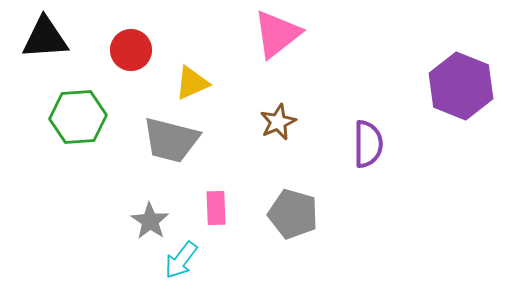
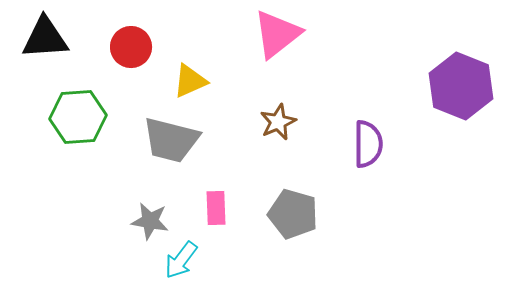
red circle: moved 3 px up
yellow triangle: moved 2 px left, 2 px up
gray star: rotated 24 degrees counterclockwise
